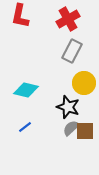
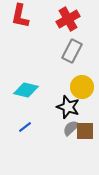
yellow circle: moved 2 px left, 4 px down
